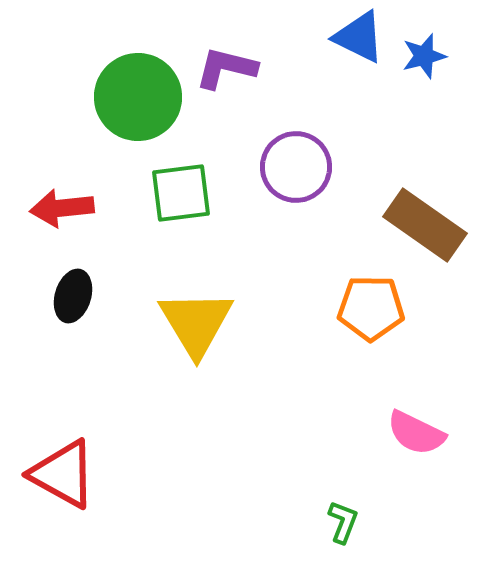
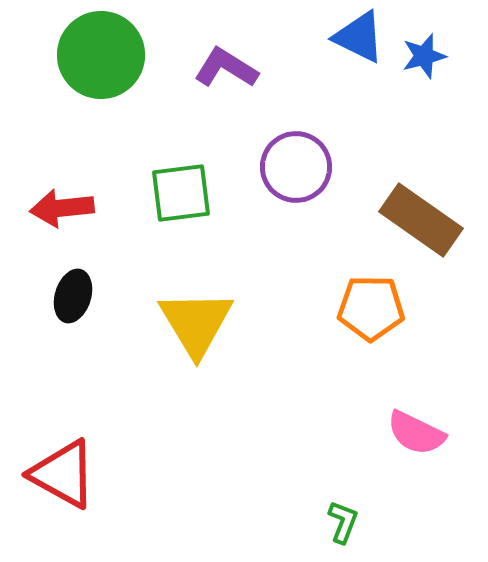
purple L-shape: rotated 18 degrees clockwise
green circle: moved 37 px left, 42 px up
brown rectangle: moved 4 px left, 5 px up
